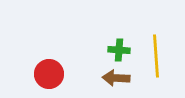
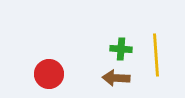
green cross: moved 2 px right, 1 px up
yellow line: moved 1 px up
